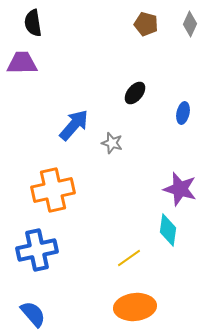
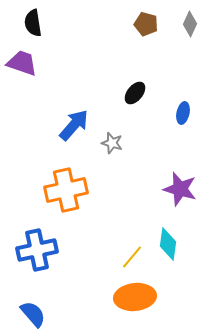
purple trapezoid: rotated 20 degrees clockwise
orange cross: moved 13 px right
cyan diamond: moved 14 px down
yellow line: moved 3 px right, 1 px up; rotated 15 degrees counterclockwise
orange ellipse: moved 10 px up
